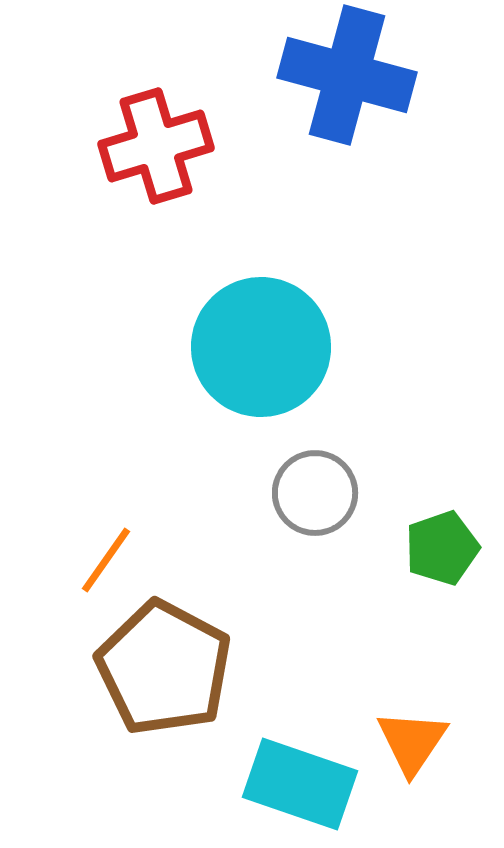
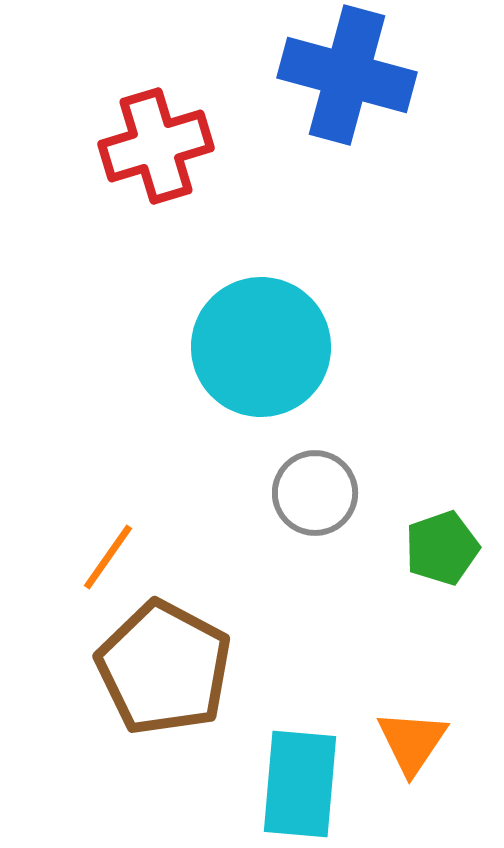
orange line: moved 2 px right, 3 px up
cyan rectangle: rotated 76 degrees clockwise
